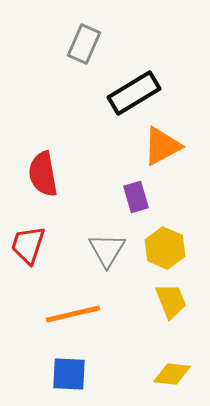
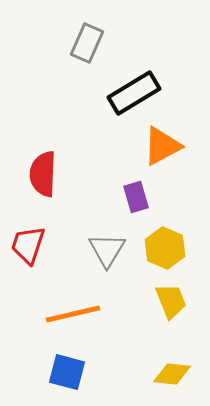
gray rectangle: moved 3 px right, 1 px up
red semicircle: rotated 12 degrees clockwise
blue square: moved 2 px left, 2 px up; rotated 12 degrees clockwise
